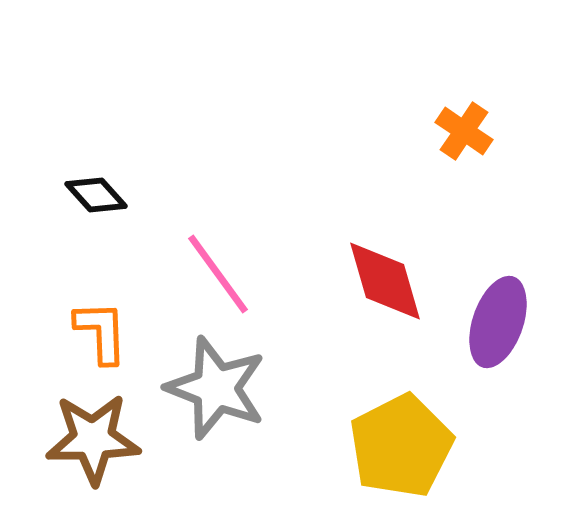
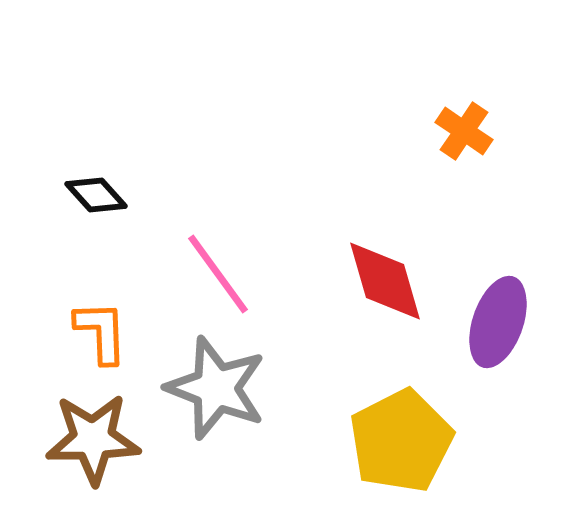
yellow pentagon: moved 5 px up
